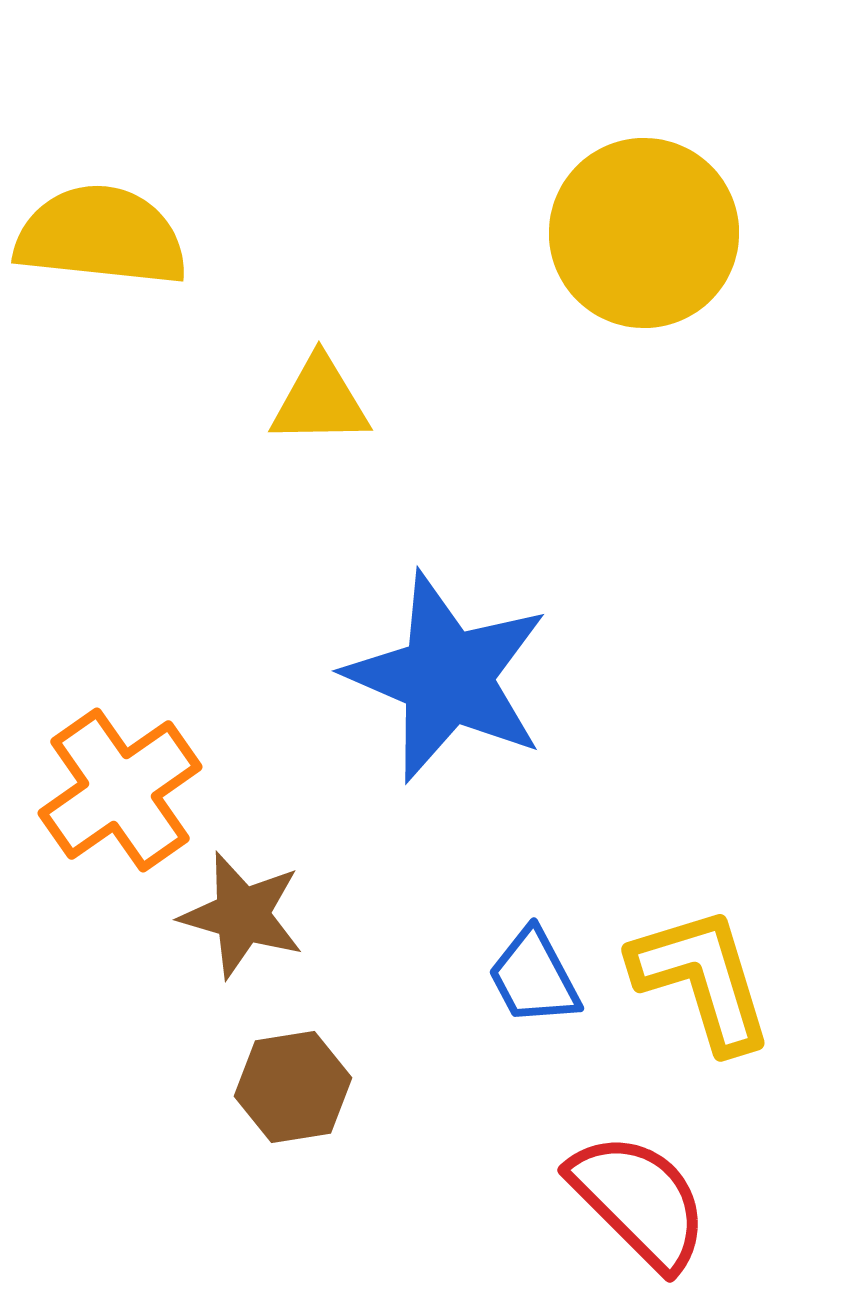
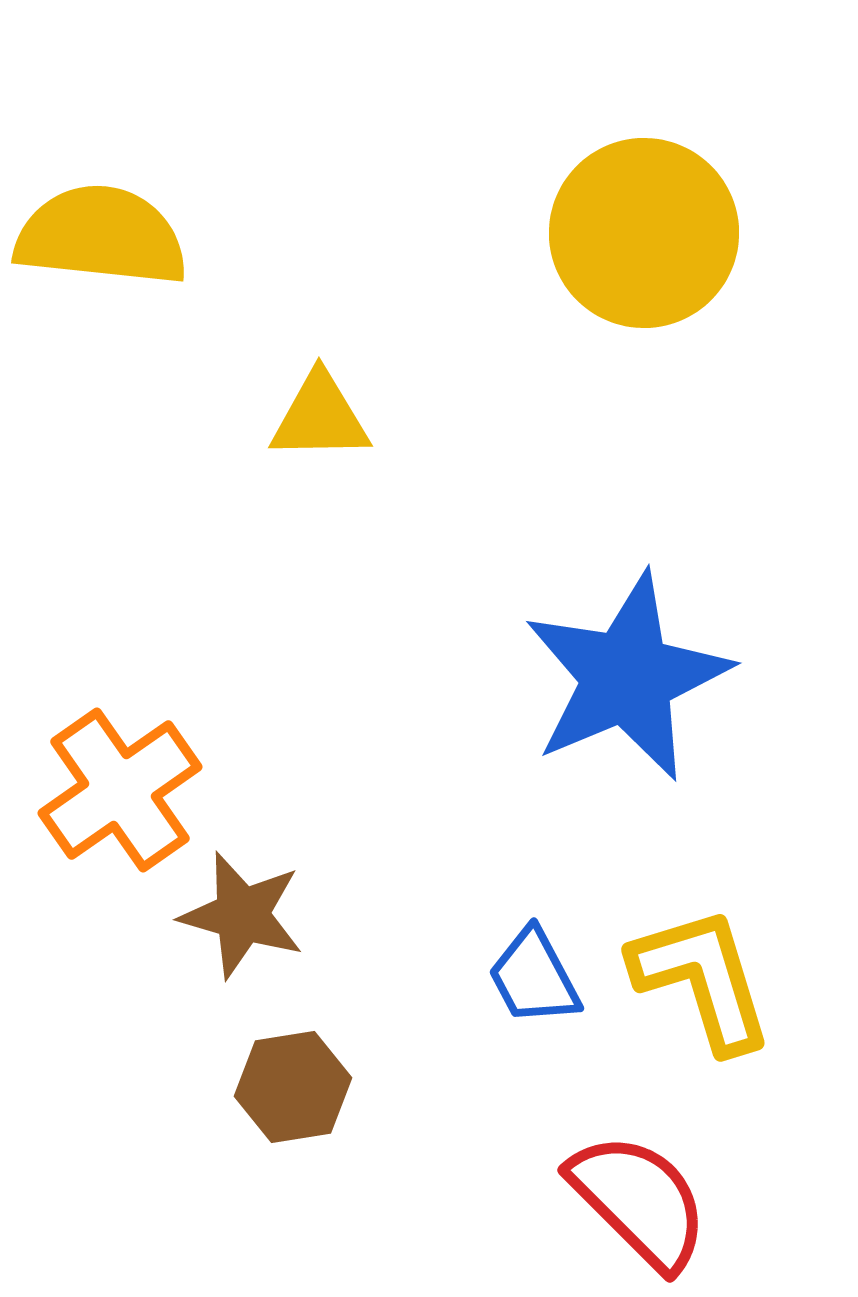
yellow triangle: moved 16 px down
blue star: moved 180 px right; rotated 26 degrees clockwise
